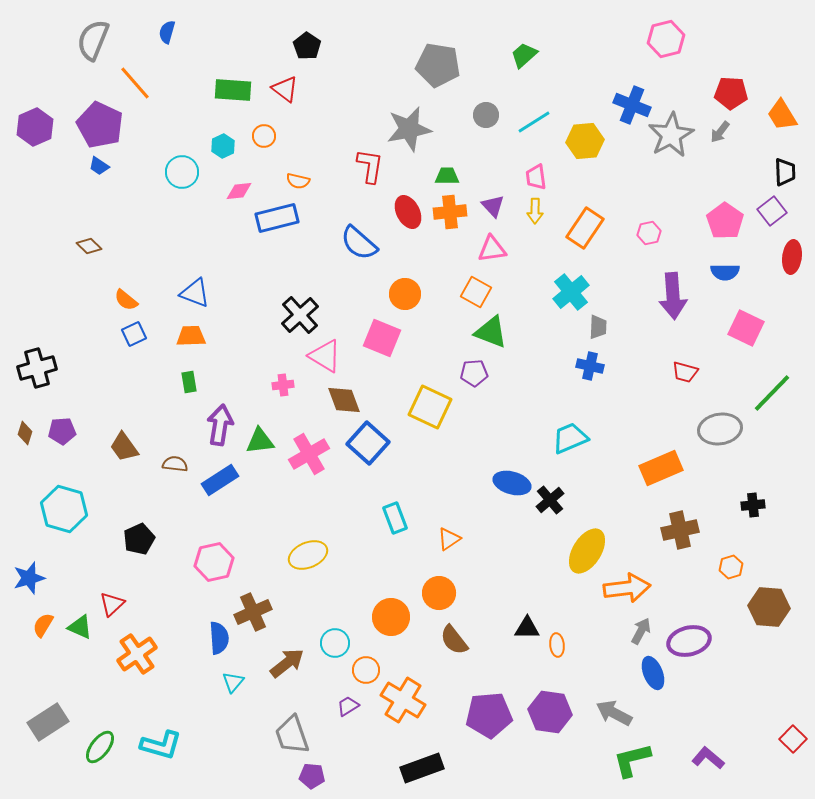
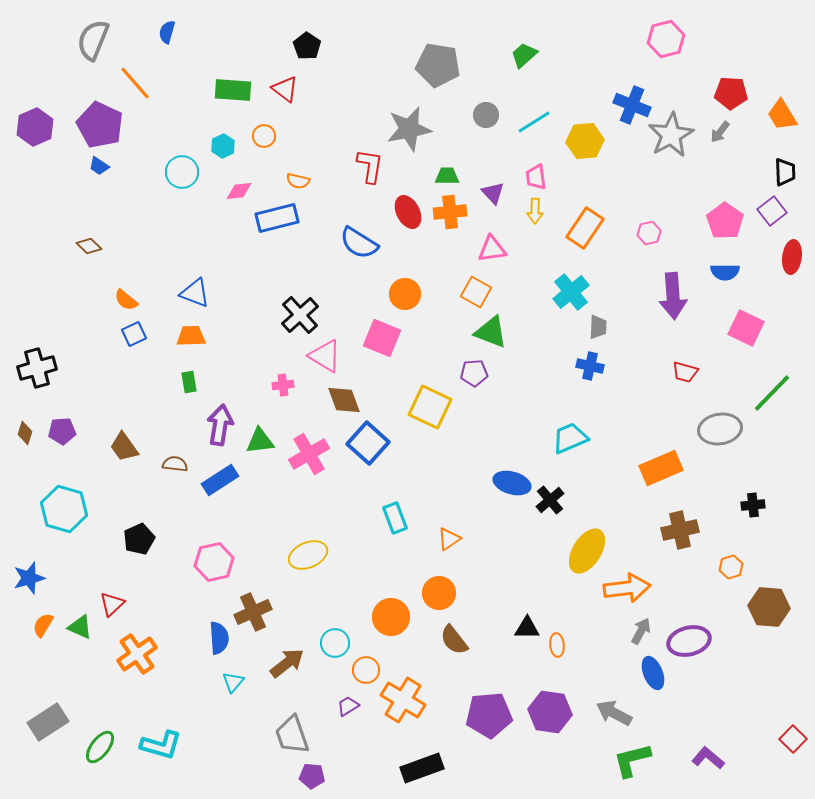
purple triangle at (493, 206): moved 13 px up
blue semicircle at (359, 243): rotated 9 degrees counterclockwise
